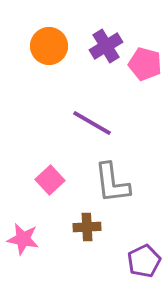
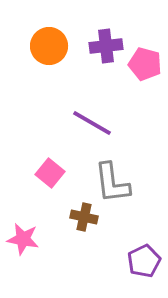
purple cross: rotated 24 degrees clockwise
pink square: moved 7 px up; rotated 8 degrees counterclockwise
brown cross: moved 3 px left, 10 px up; rotated 16 degrees clockwise
